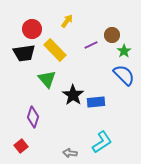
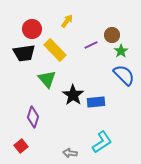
green star: moved 3 px left
